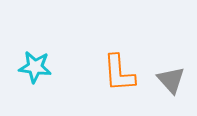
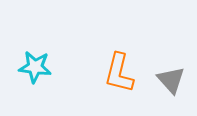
orange L-shape: rotated 18 degrees clockwise
